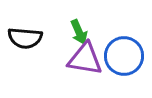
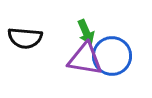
green arrow: moved 7 px right
blue circle: moved 12 px left
